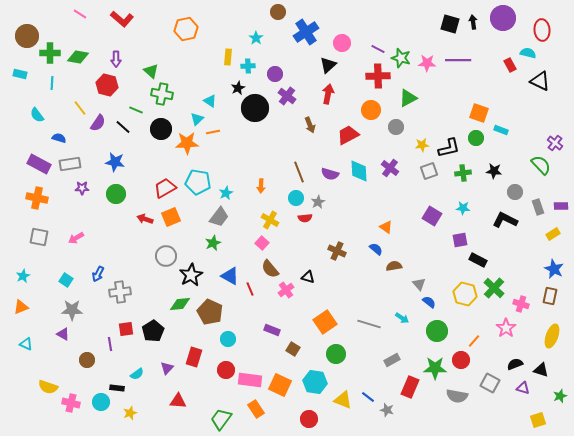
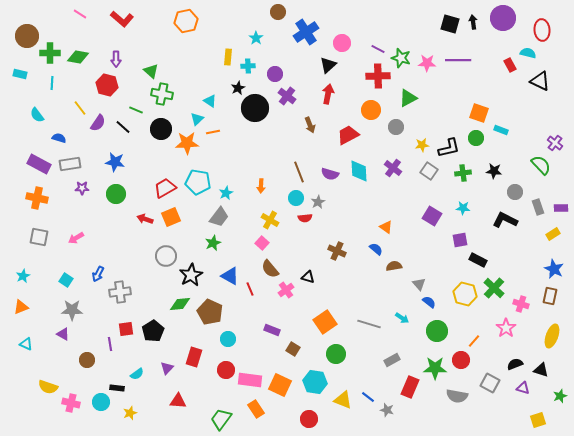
orange hexagon at (186, 29): moved 8 px up
purple cross at (390, 168): moved 3 px right
gray square at (429, 171): rotated 36 degrees counterclockwise
purple rectangle at (561, 206): moved 2 px down
